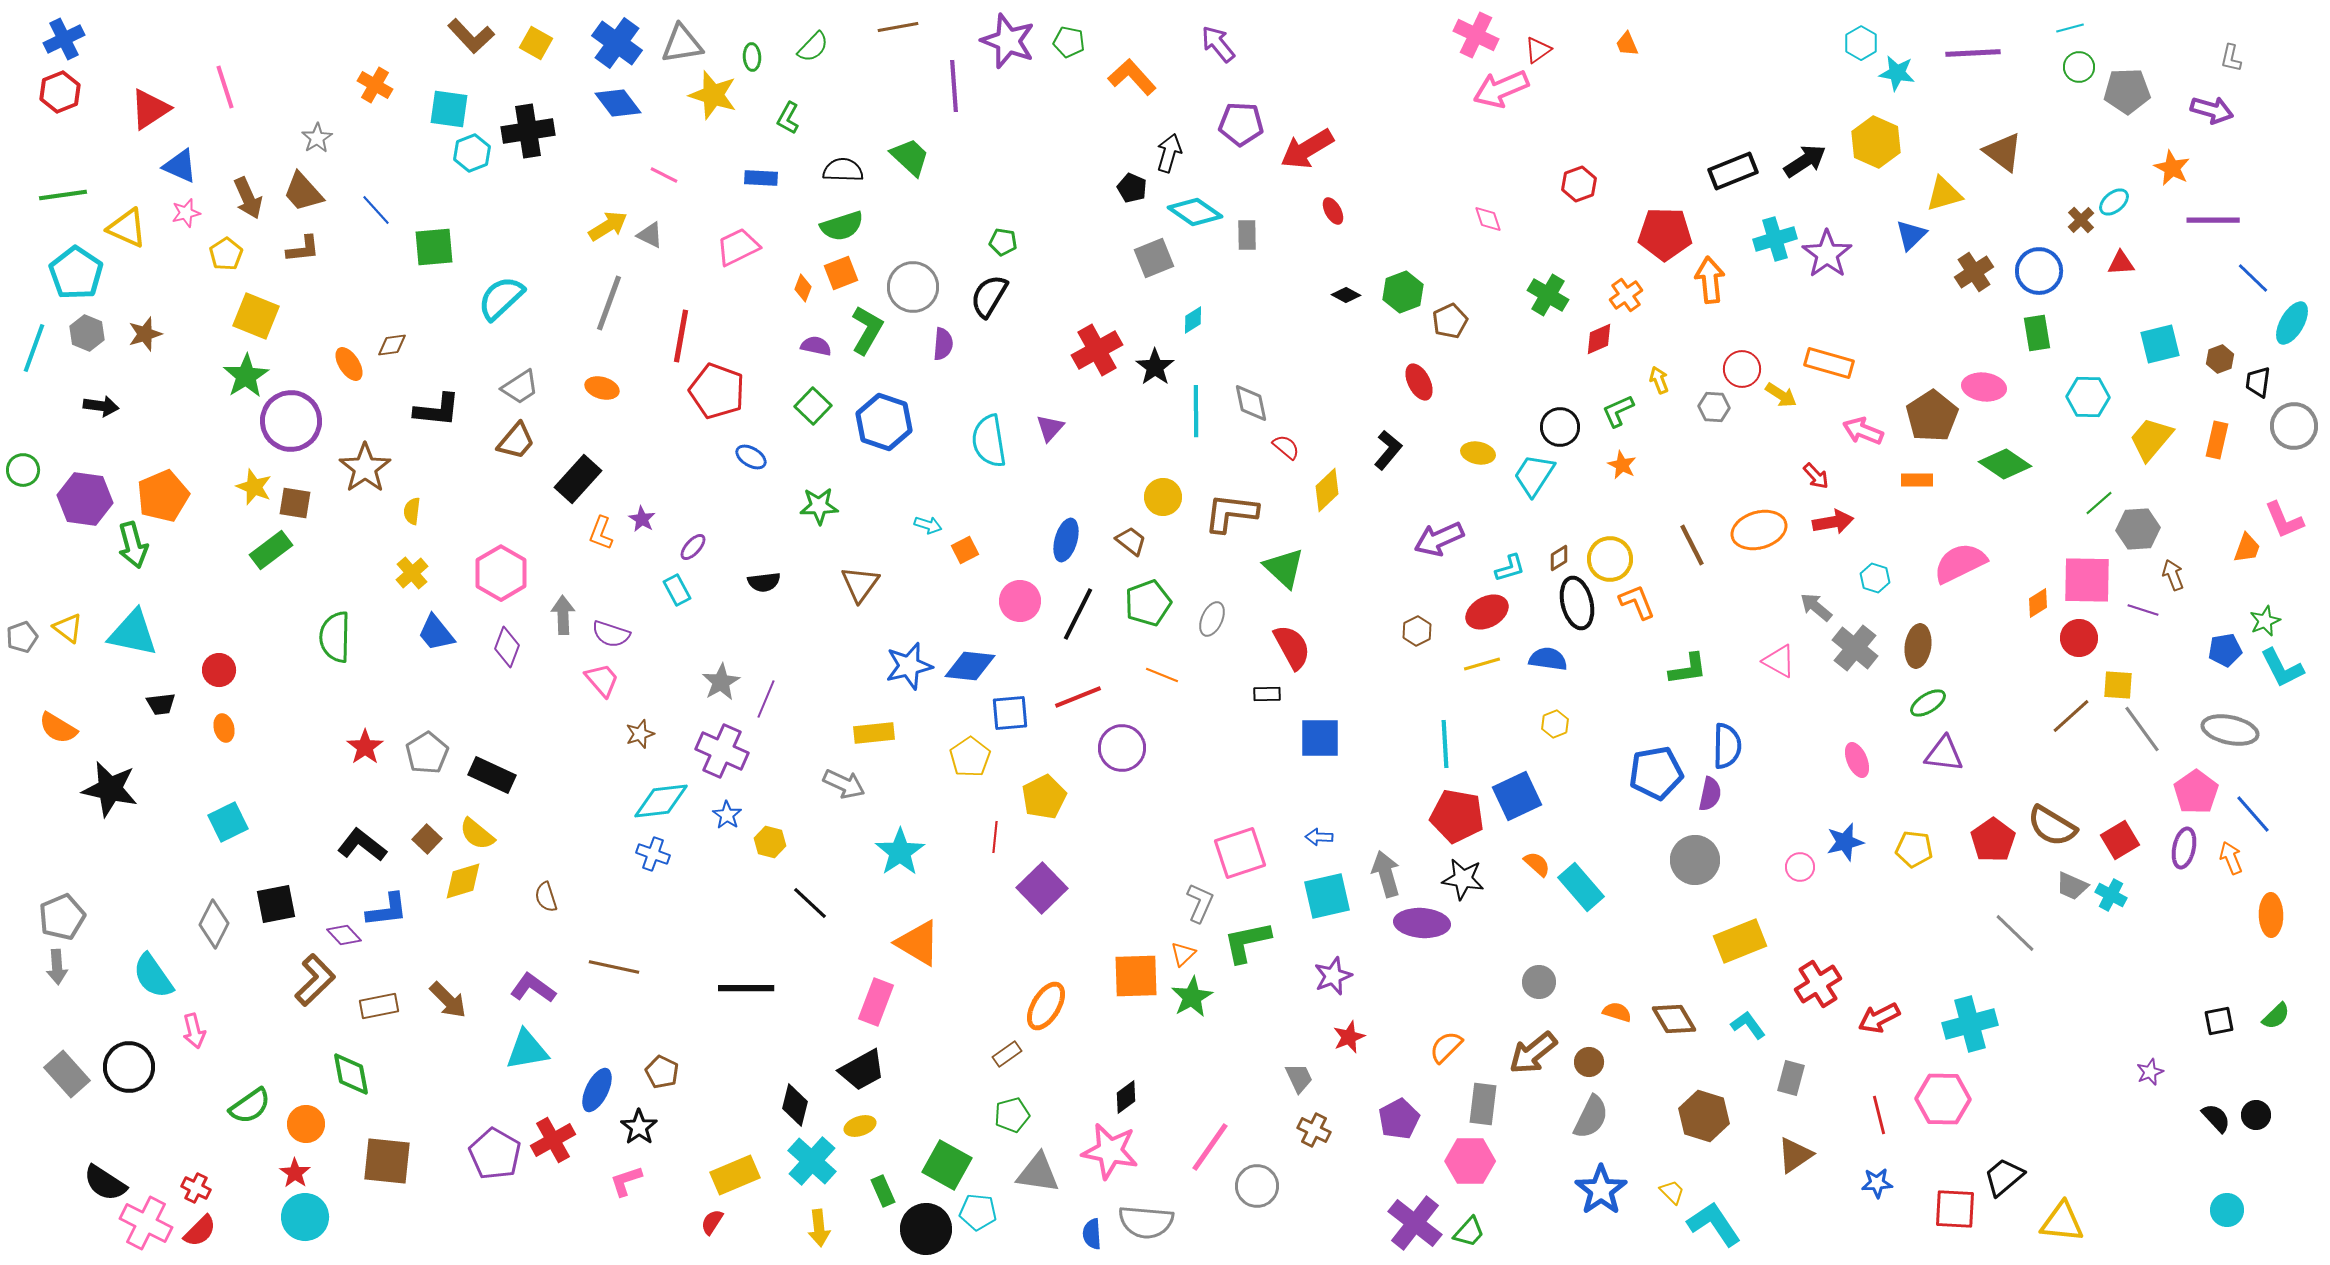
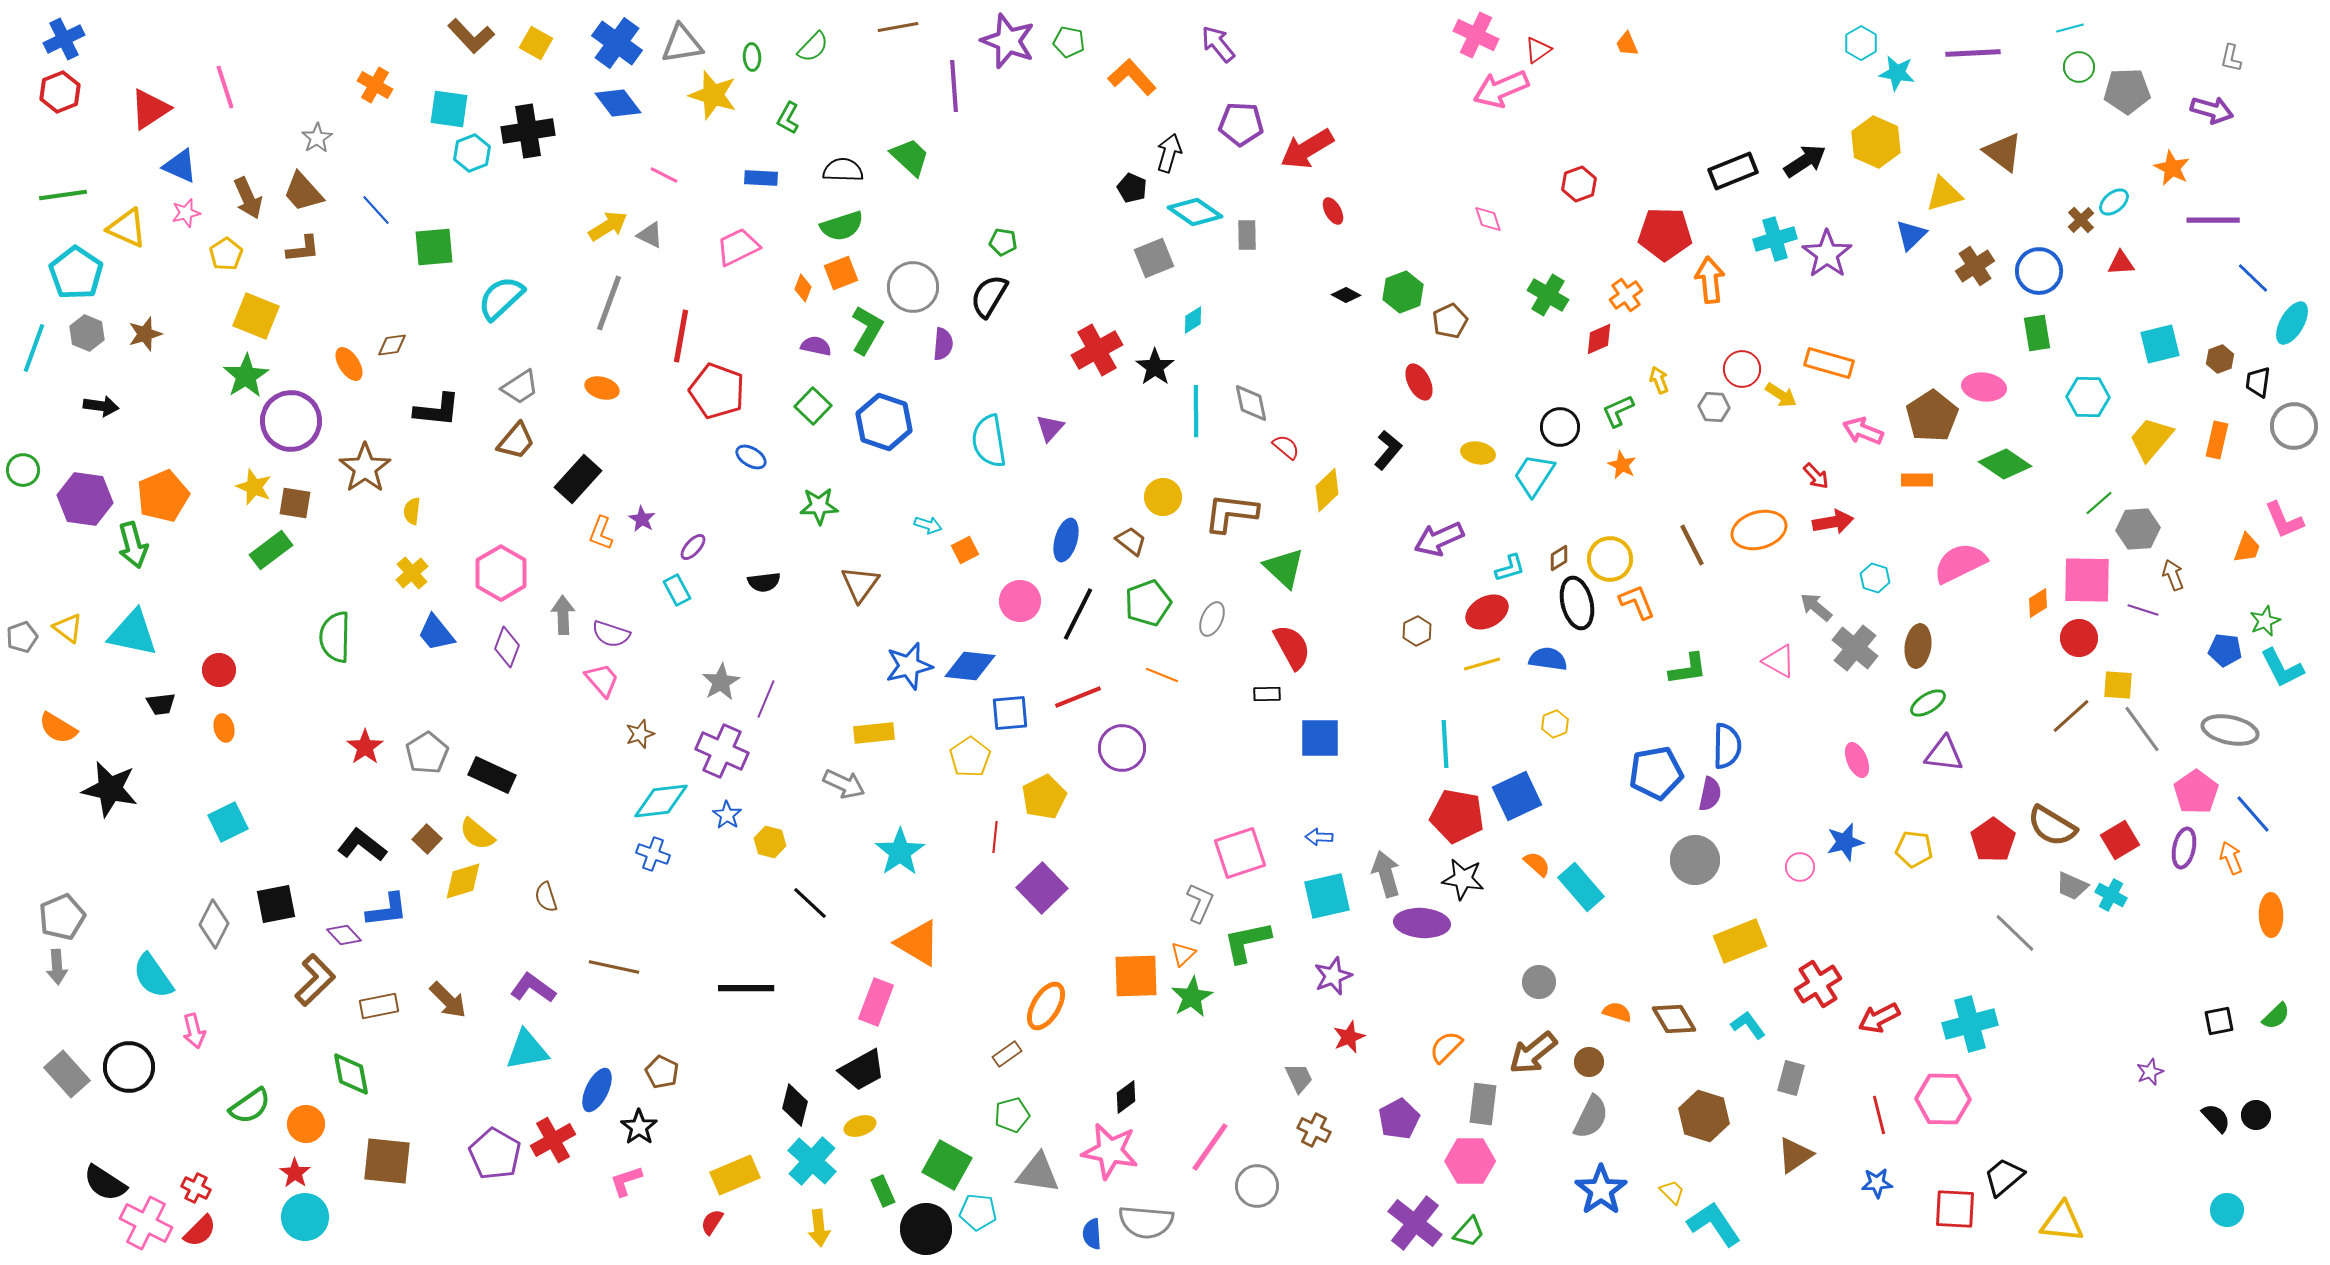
brown cross at (1974, 272): moved 1 px right, 6 px up
blue pentagon at (2225, 650): rotated 16 degrees clockwise
